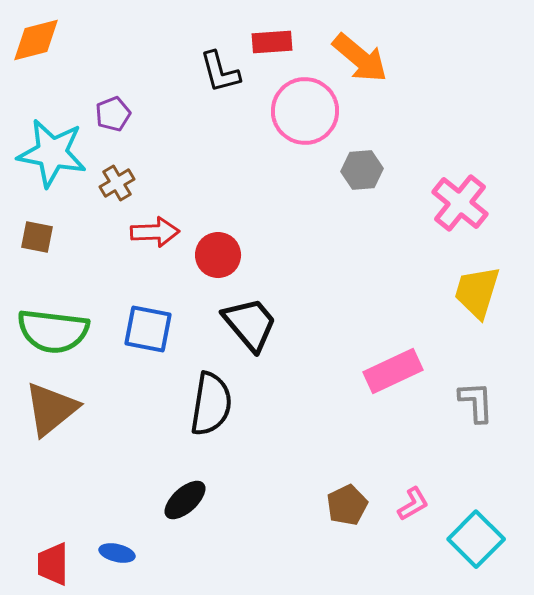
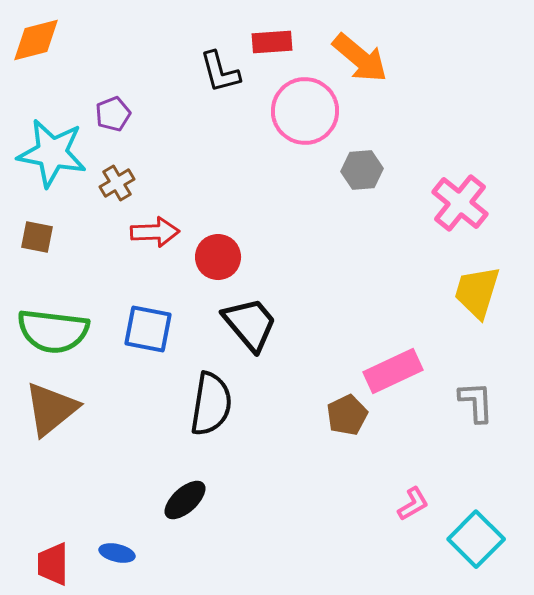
red circle: moved 2 px down
brown pentagon: moved 90 px up
